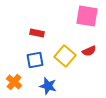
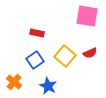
red semicircle: moved 1 px right, 2 px down
blue square: rotated 24 degrees counterclockwise
blue star: rotated 12 degrees clockwise
